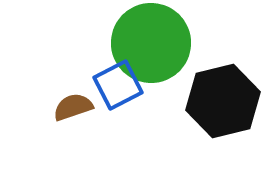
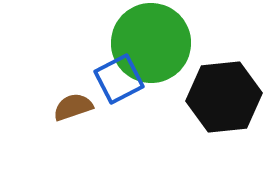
blue square: moved 1 px right, 6 px up
black hexagon: moved 1 px right, 4 px up; rotated 8 degrees clockwise
